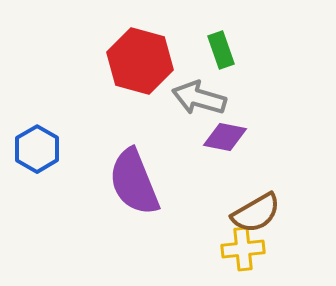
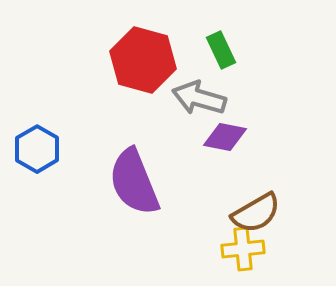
green rectangle: rotated 6 degrees counterclockwise
red hexagon: moved 3 px right, 1 px up
